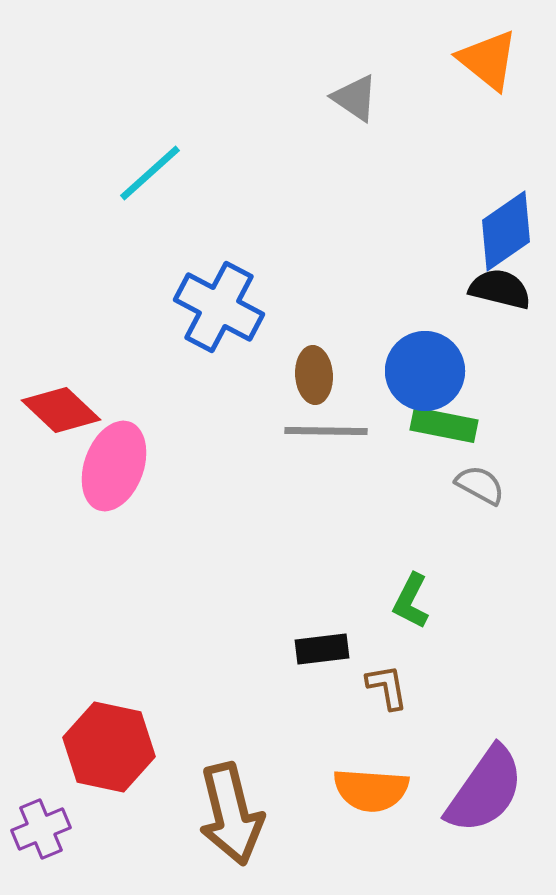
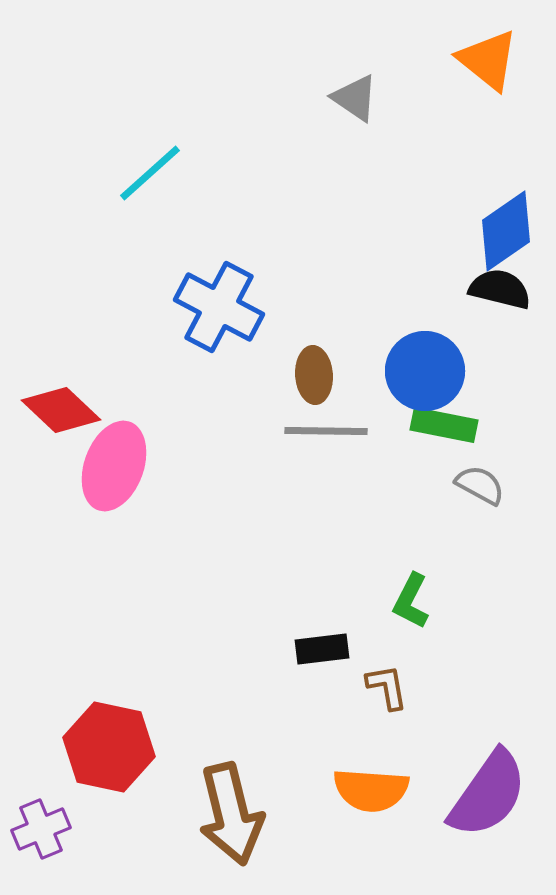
purple semicircle: moved 3 px right, 4 px down
